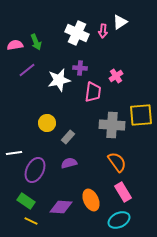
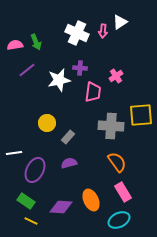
gray cross: moved 1 px left, 1 px down
